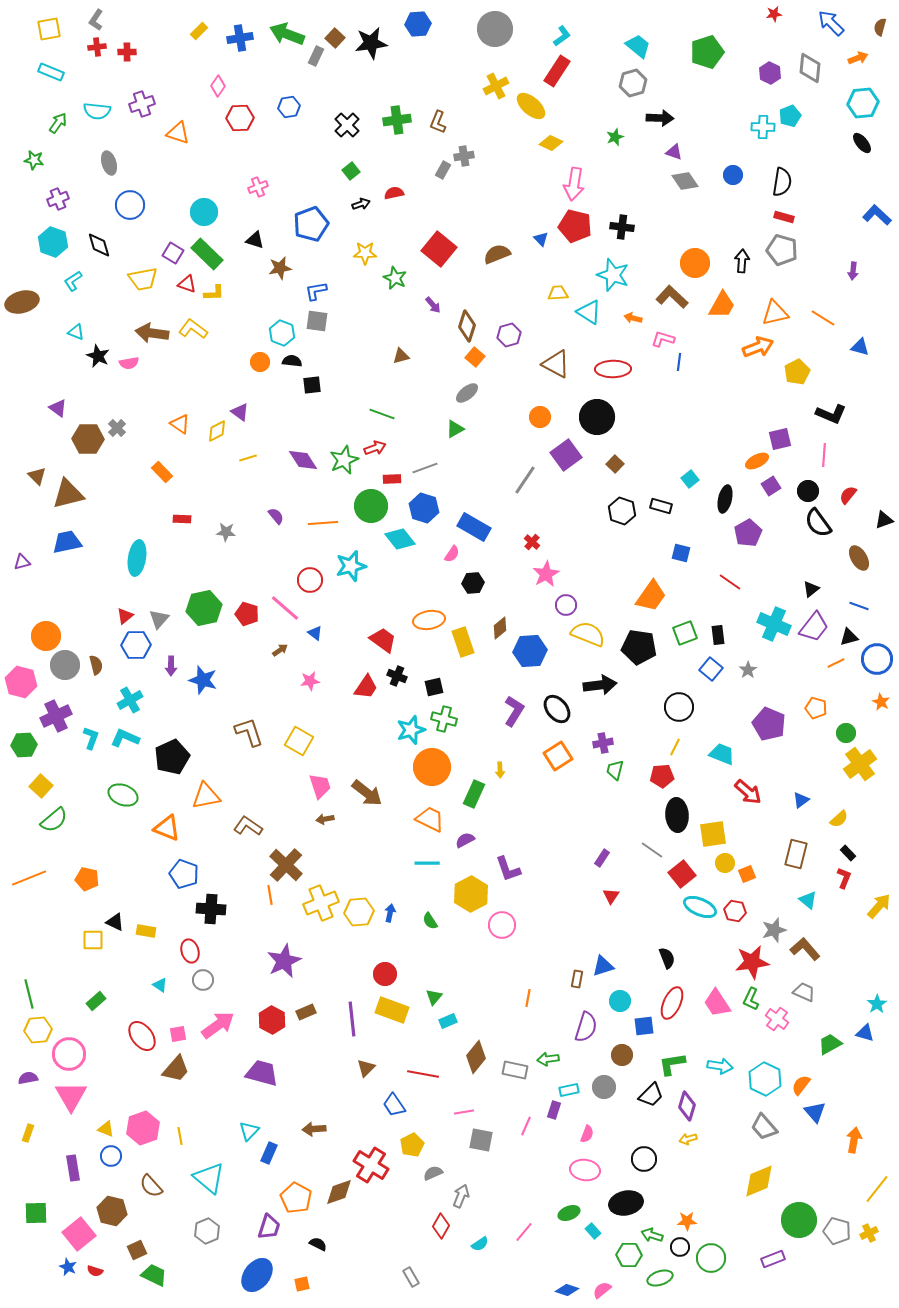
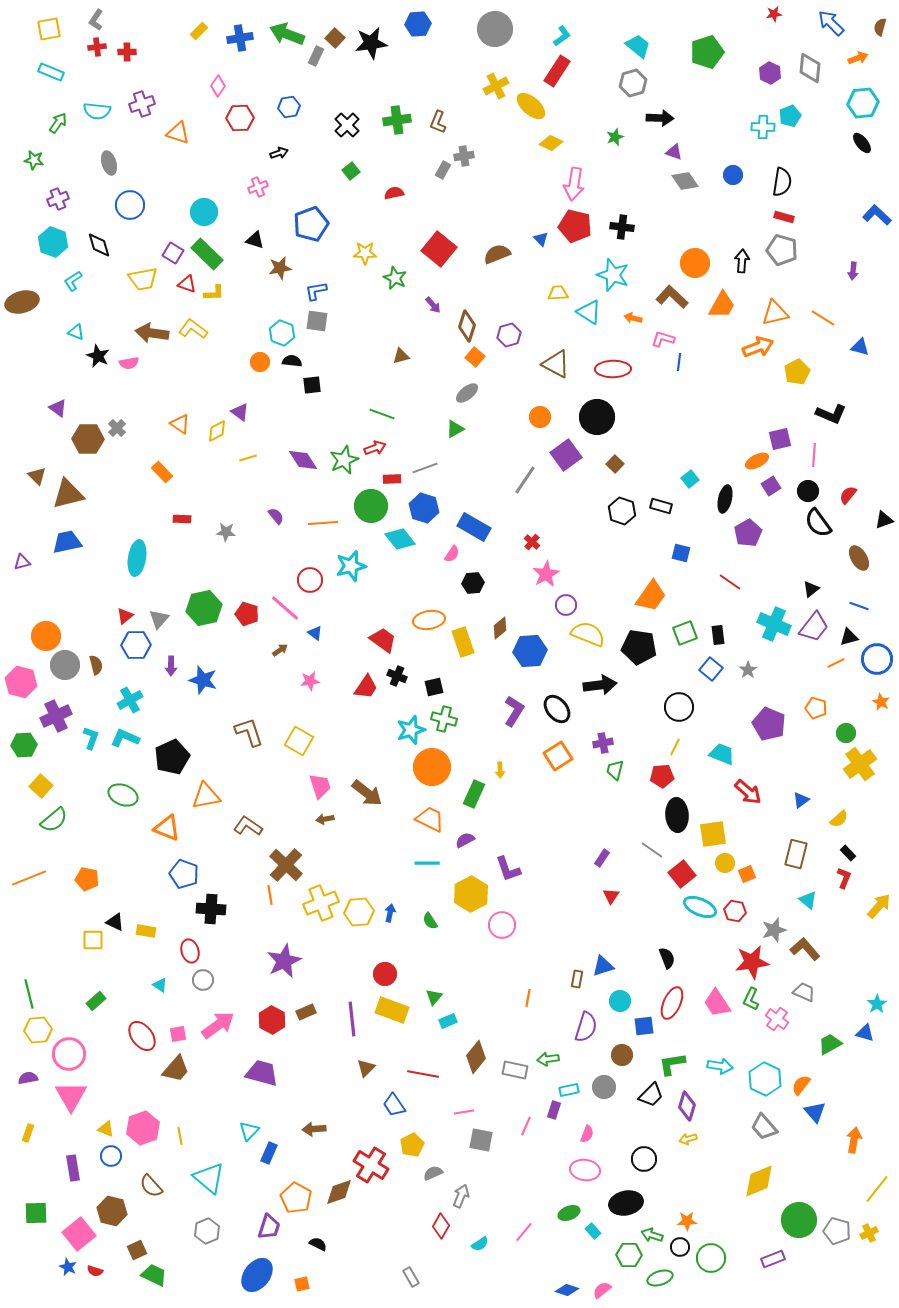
black arrow at (361, 204): moved 82 px left, 51 px up
pink line at (824, 455): moved 10 px left
